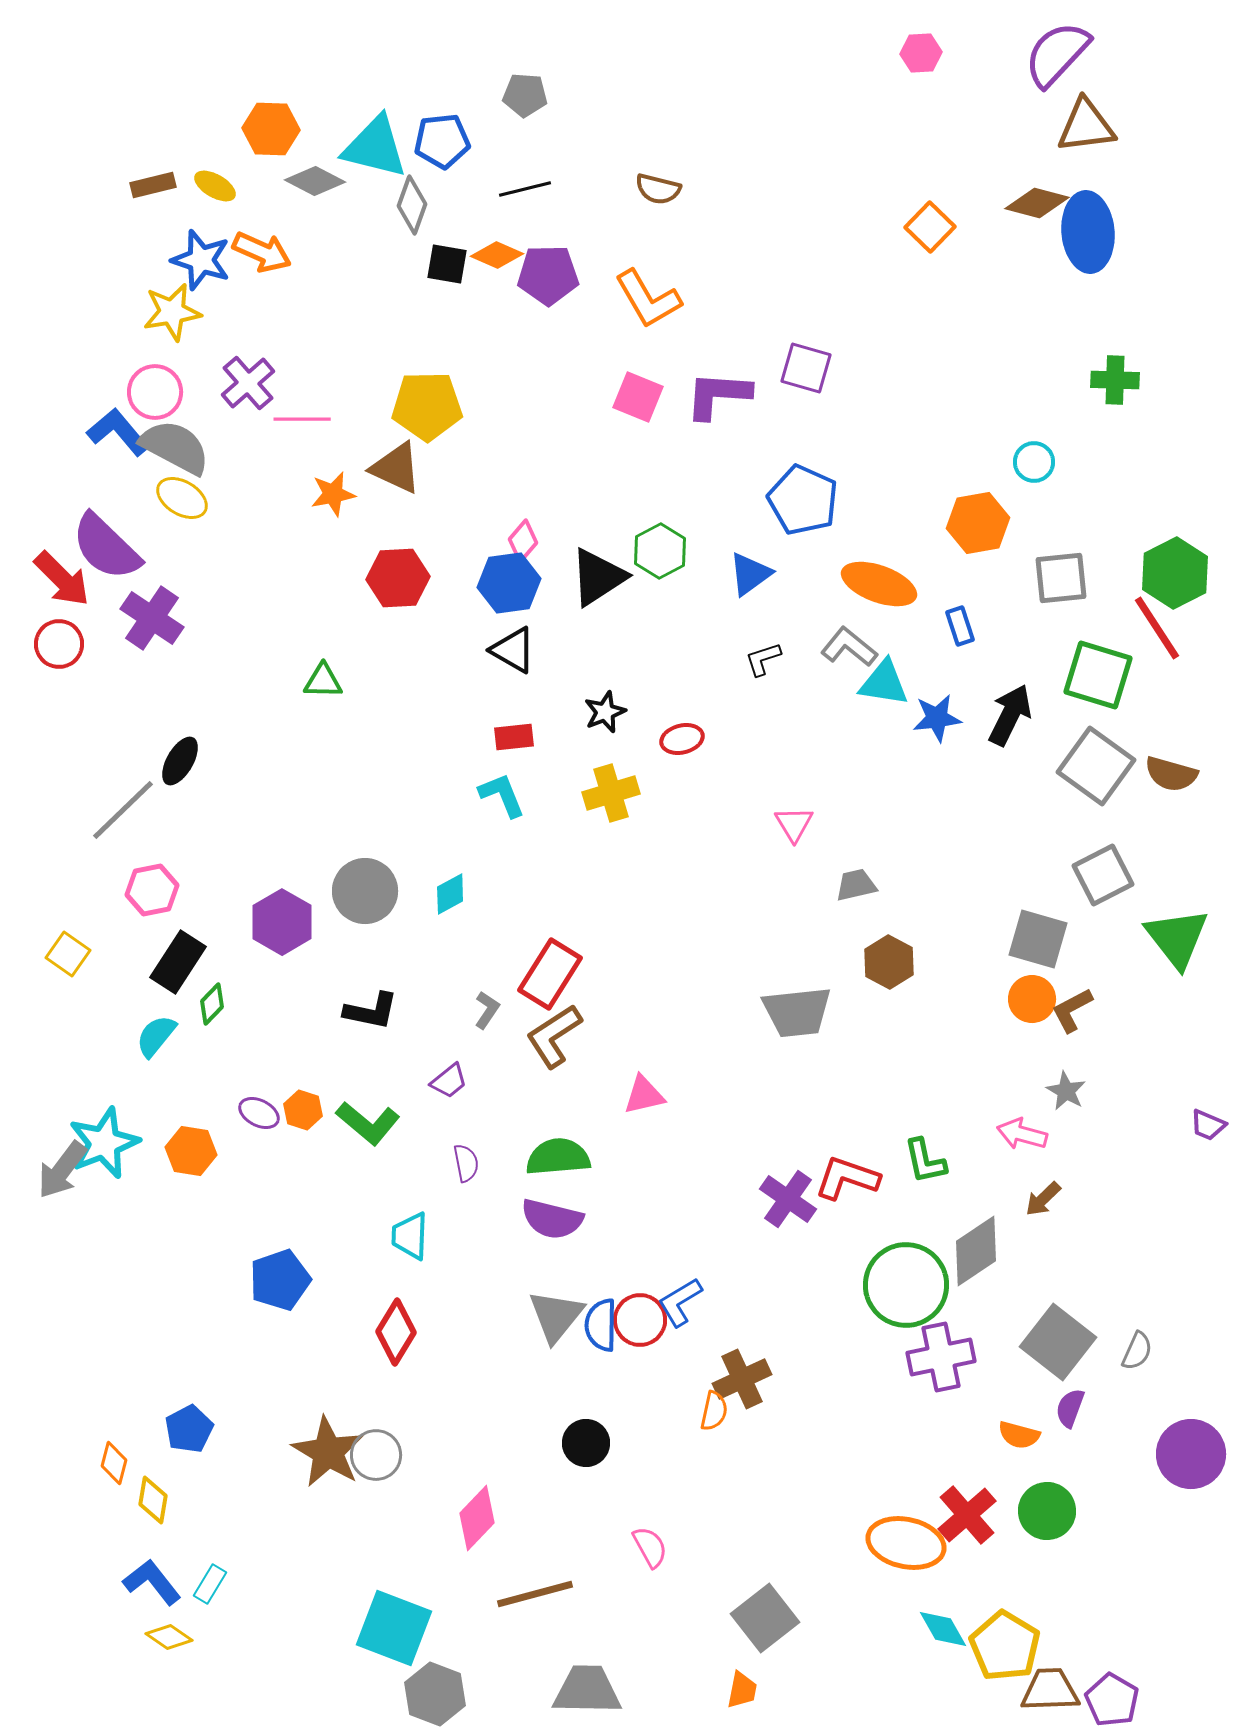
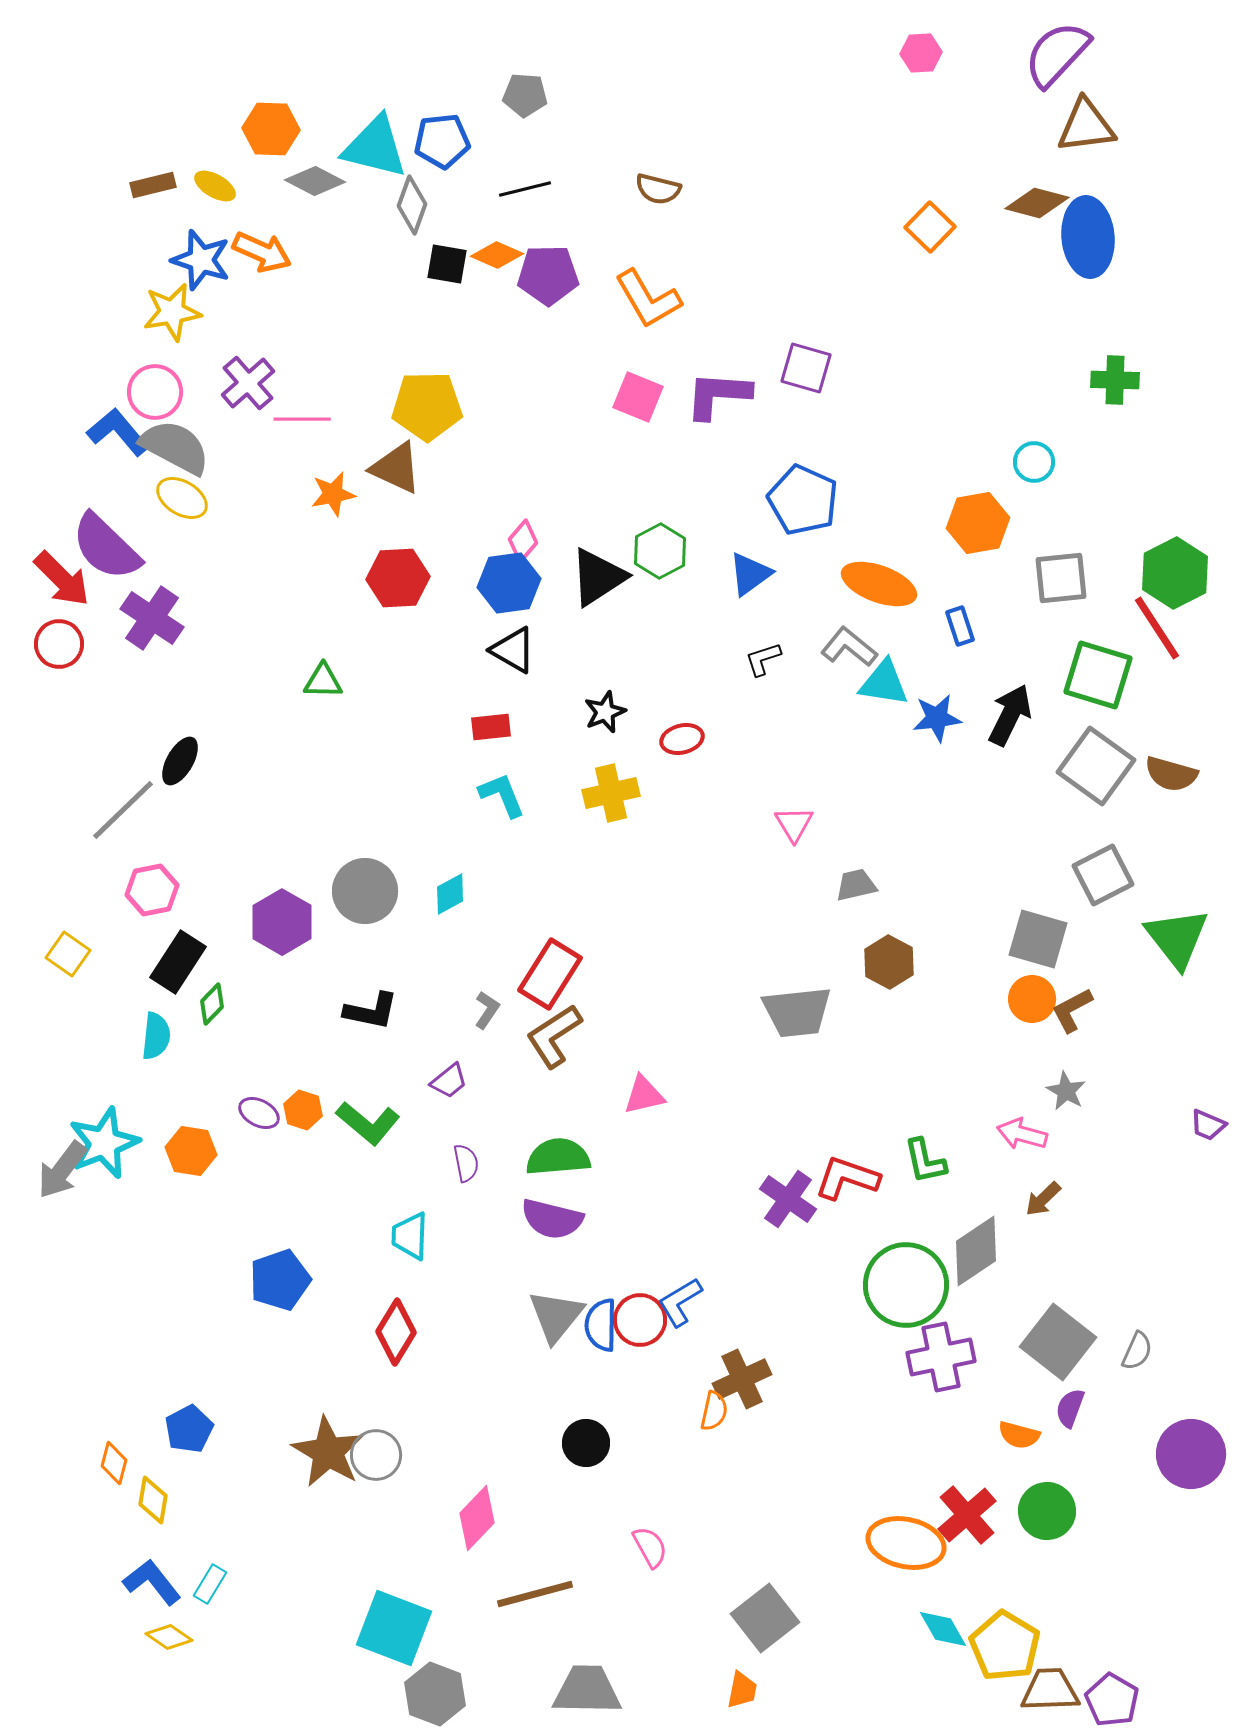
blue ellipse at (1088, 232): moved 5 px down
red rectangle at (514, 737): moved 23 px left, 10 px up
yellow cross at (611, 793): rotated 4 degrees clockwise
cyan semicircle at (156, 1036): rotated 147 degrees clockwise
